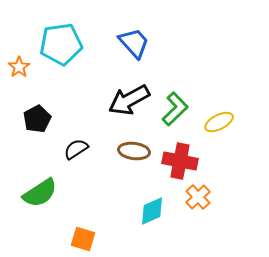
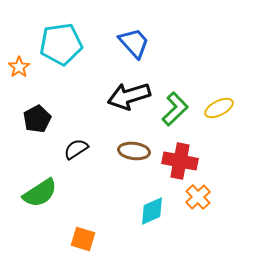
black arrow: moved 4 px up; rotated 12 degrees clockwise
yellow ellipse: moved 14 px up
